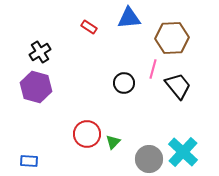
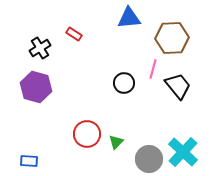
red rectangle: moved 15 px left, 7 px down
black cross: moved 4 px up
green triangle: moved 3 px right
